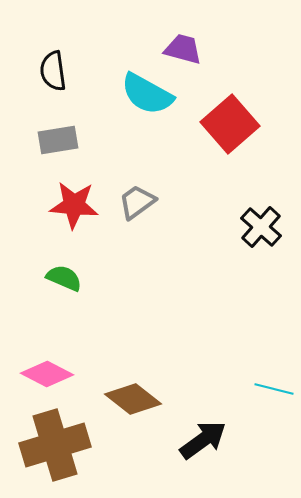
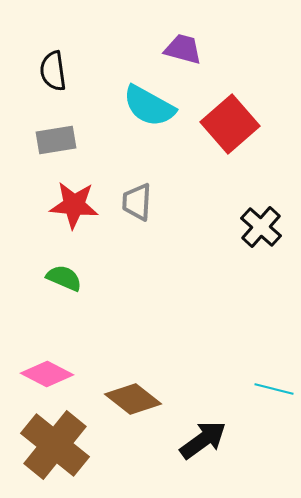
cyan semicircle: moved 2 px right, 12 px down
gray rectangle: moved 2 px left
gray trapezoid: rotated 51 degrees counterclockwise
brown cross: rotated 34 degrees counterclockwise
